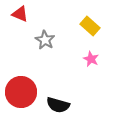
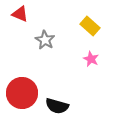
red circle: moved 1 px right, 1 px down
black semicircle: moved 1 px left, 1 px down
